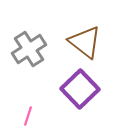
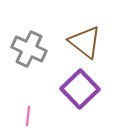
gray cross: rotated 32 degrees counterclockwise
pink line: rotated 12 degrees counterclockwise
